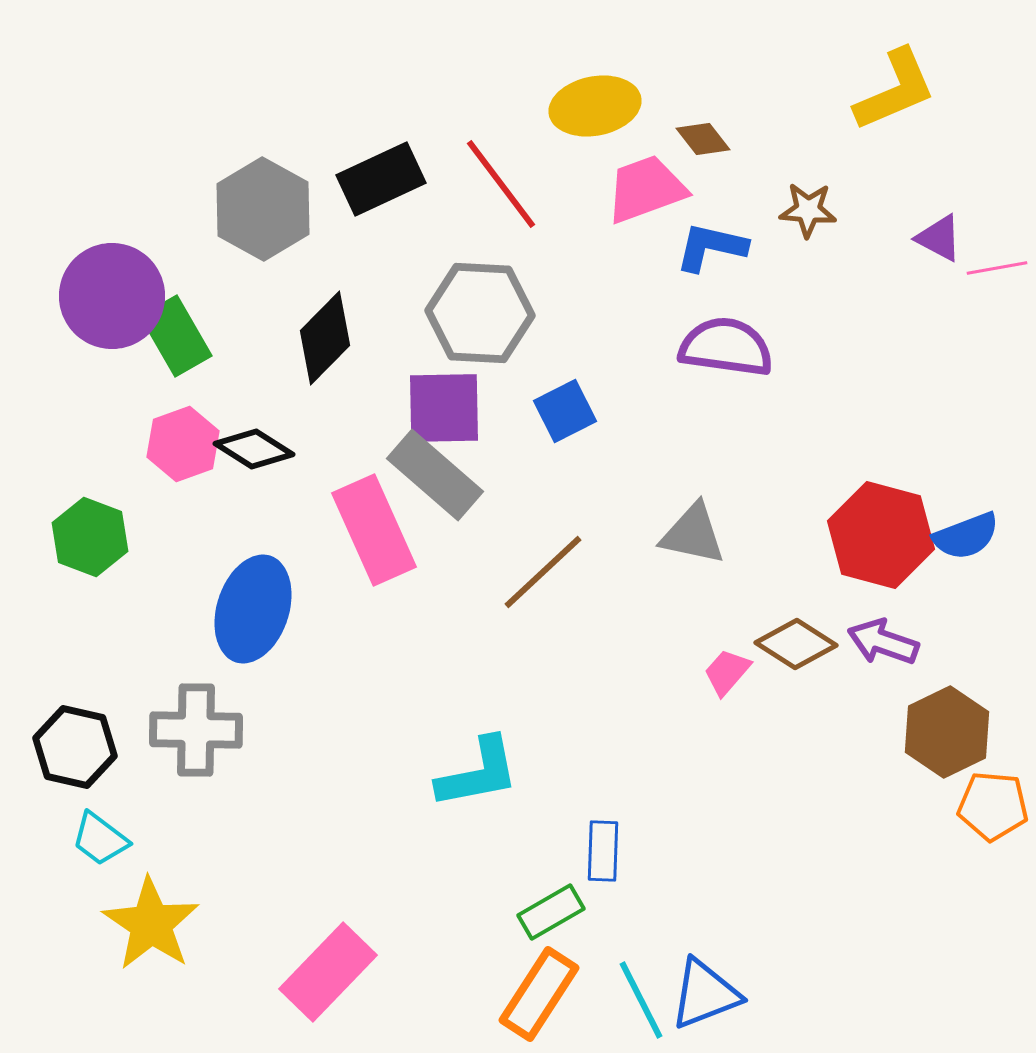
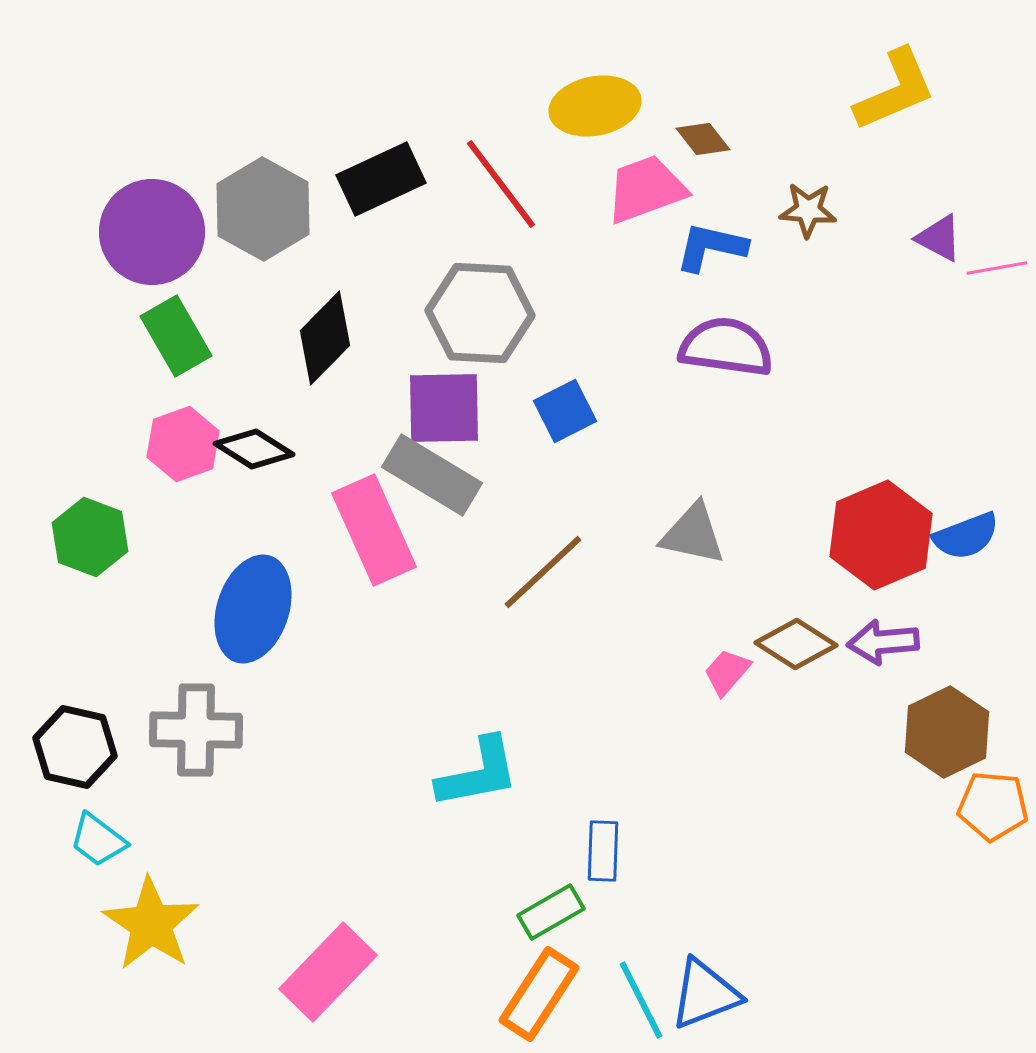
purple circle at (112, 296): moved 40 px right, 64 px up
gray rectangle at (435, 475): moved 3 px left; rotated 10 degrees counterclockwise
red hexagon at (881, 535): rotated 22 degrees clockwise
purple arrow at (883, 642): rotated 24 degrees counterclockwise
cyan trapezoid at (100, 839): moved 2 px left, 1 px down
